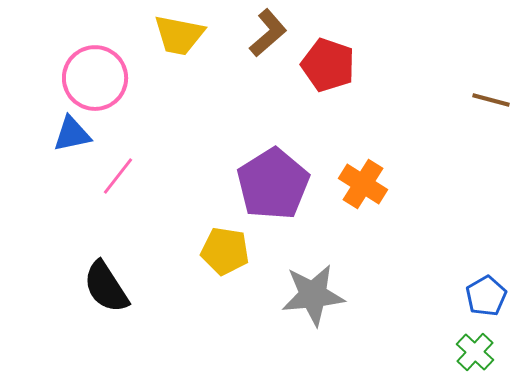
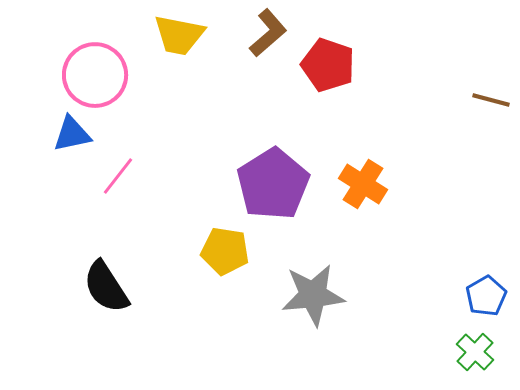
pink circle: moved 3 px up
